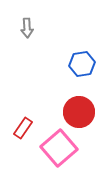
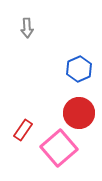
blue hexagon: moved 3 px left, 5 px down; rotated 15 degrees counterclockwise
red circle: moved 1 px down
red rectangle: moved 2 px down
